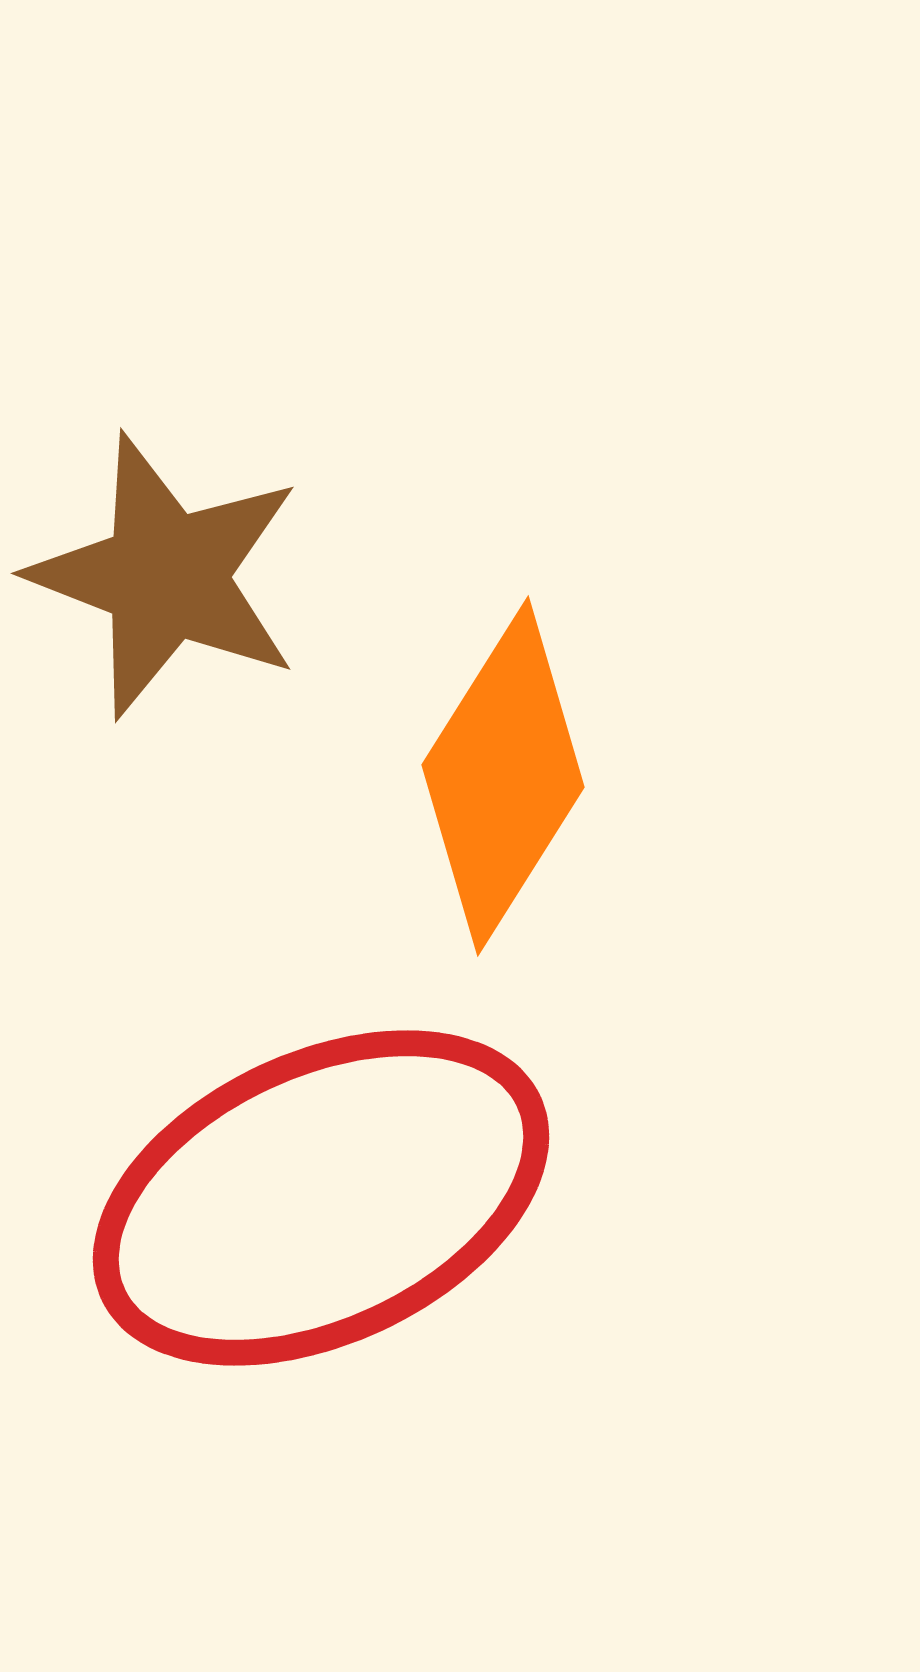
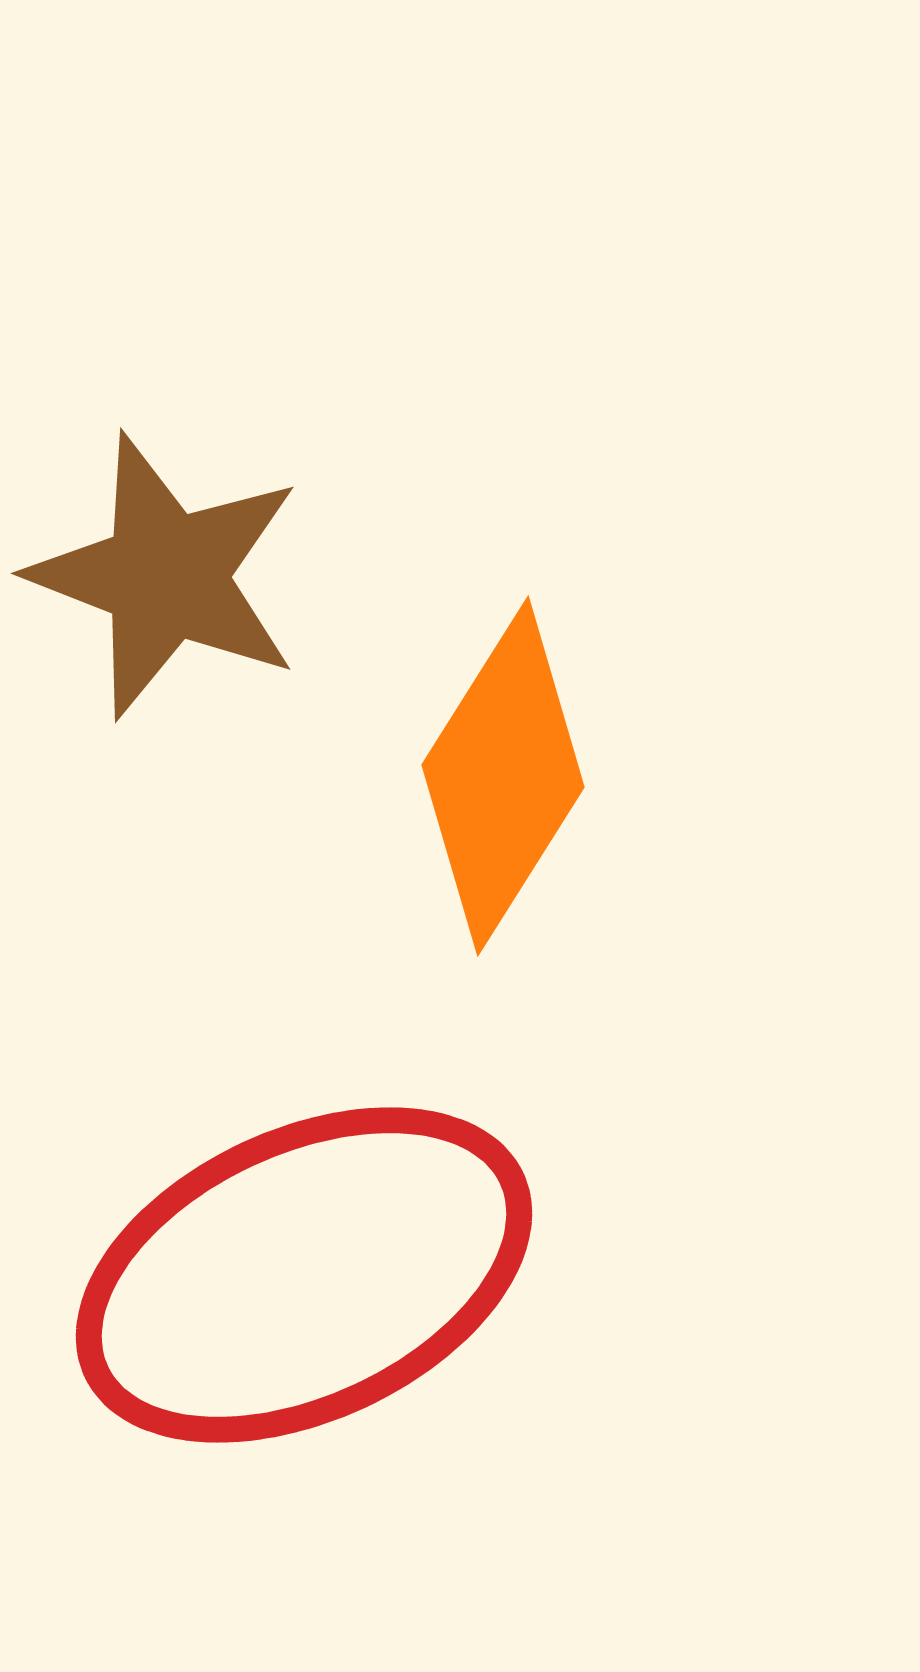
red ellipse: moved 17 px left, 77 px down
